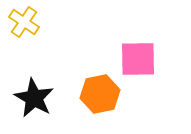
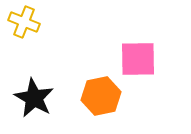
yellow cross: rotated 12 degrees counterclockwise
orange hexagon: moved 1 px right, 2 px down
